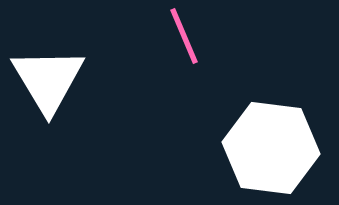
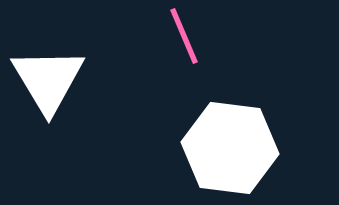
white hexagon: moved 41 px left
